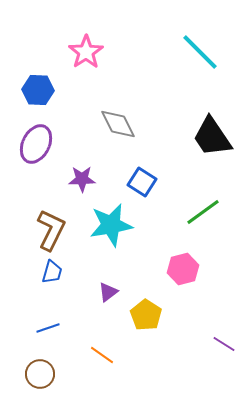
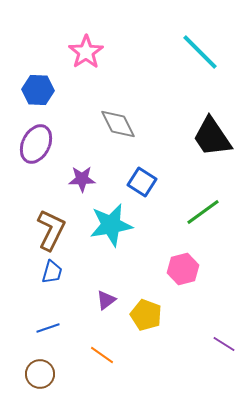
purple triangle: moved 2 px left, 8 px down
yellow pentagon: rotated 12 degrees counterclockwise
